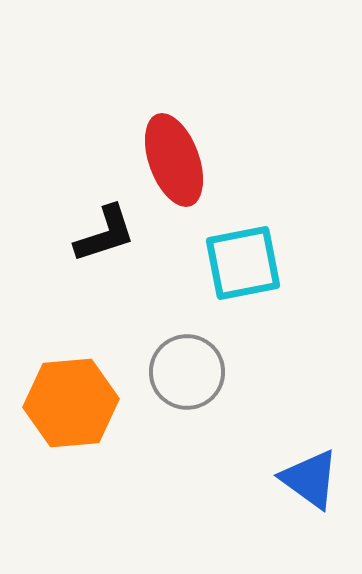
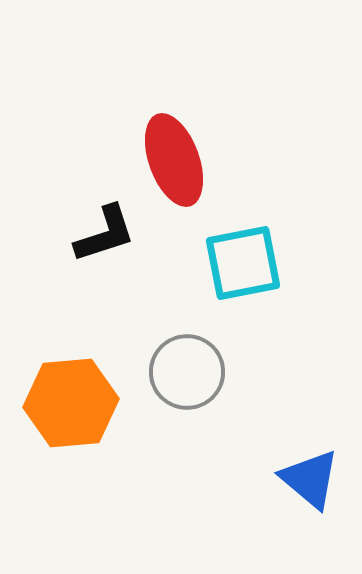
blue triangle: rotated 4 degrees clockwise
